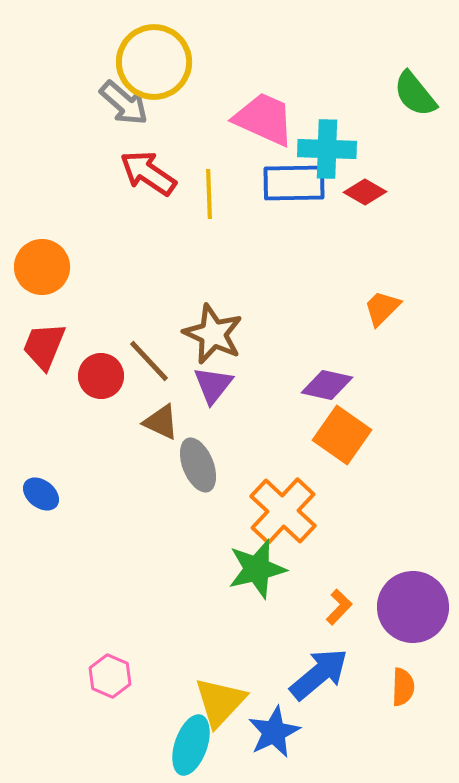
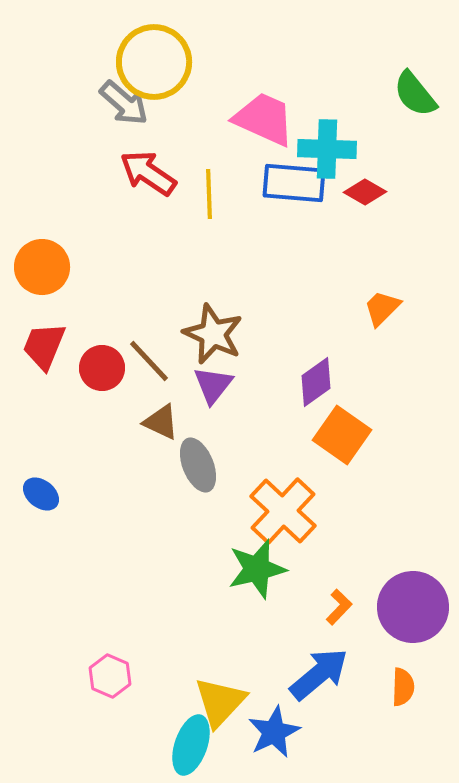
blue rectangle: rotated 6 degrees clockwise
red circle: moved 1 px right, 8 px up
purple diamond: moved 11 px left, 3 px up; rotated 48 degrees counterclockwise
